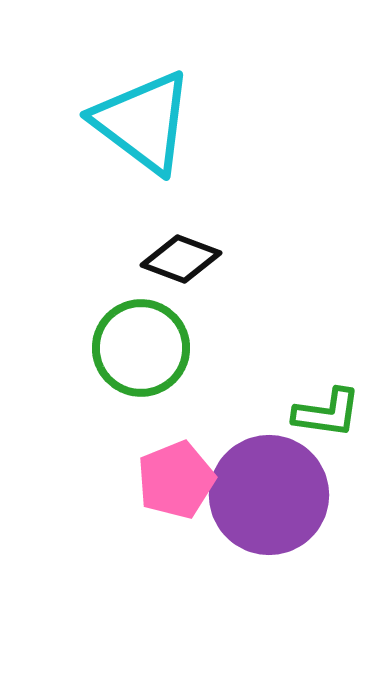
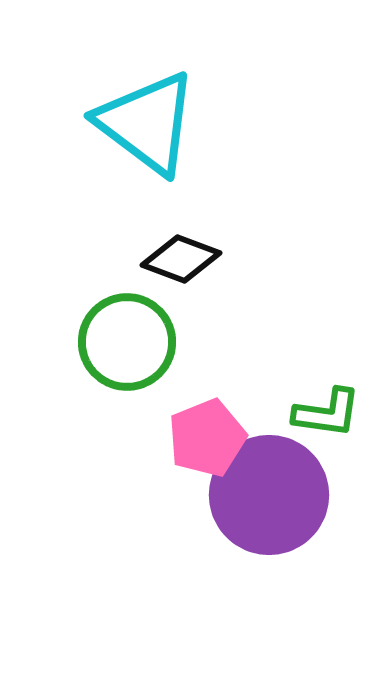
cyan triangle: moved 4 px right, 1 px down
green circle: moved 14 px left, 6 px up
pink pentagon: moved 31 px right, 42 px up
